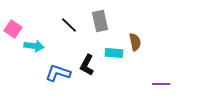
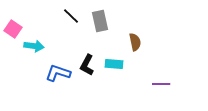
black line: moved 2 px right, 9 px up
cyan rectangle: moved 11 px down
